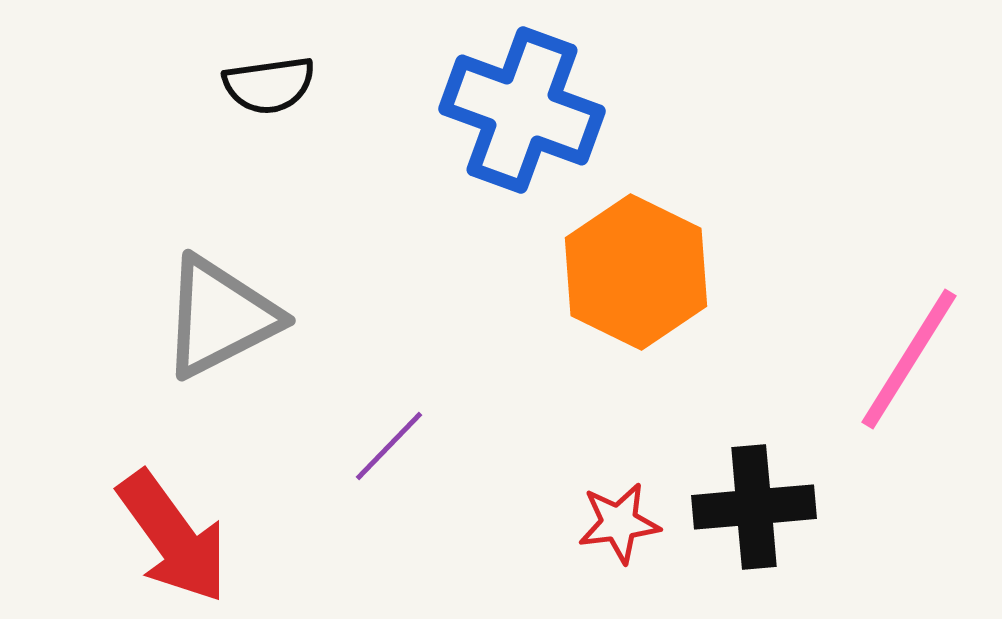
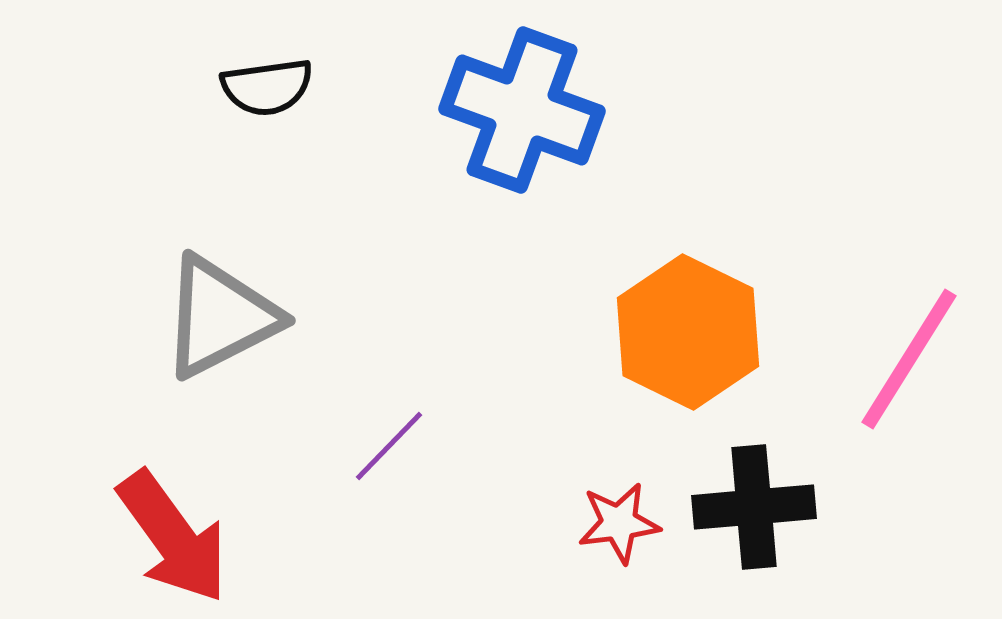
black semicircle: moved 2 px left, 2 px down
orange hexagon: moved 52 px right, 60 px down
